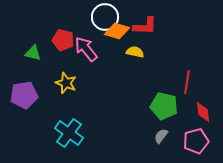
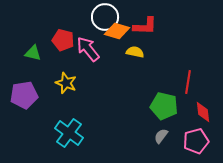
pink arrow: moved 2 px right
red line: moved 1 px right
